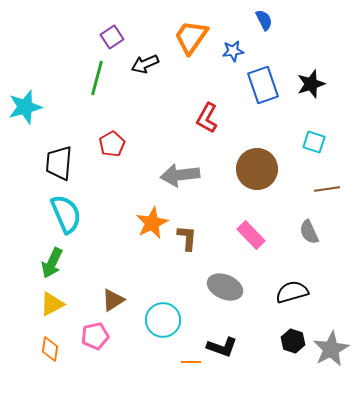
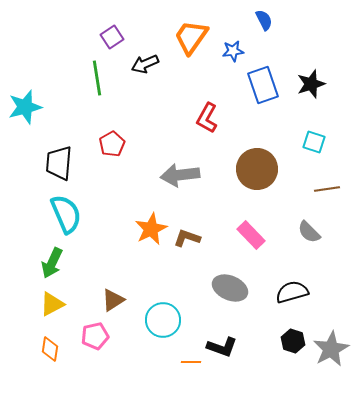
green line: rotated 24 degrees counterclockwise
orange star: moved 1 px left, 6 px down
gray semicircle: rotated 20 degrees counterclockwise
brown L-shape: rotated 76 degrees counterclockwise
gray ellipse: moved 5 px right, 1 px down
